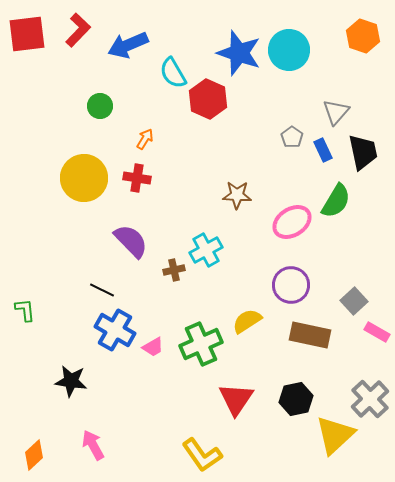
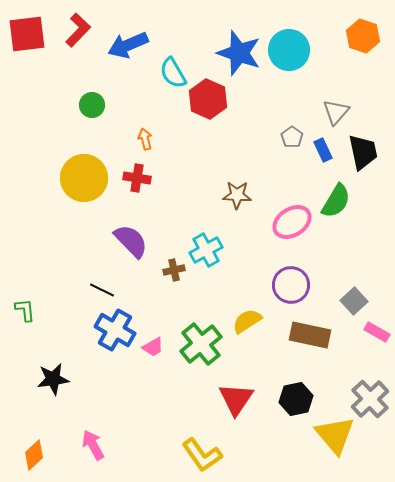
green circle: moved 8 px left, 1 px up
orange arrow: rotated 45 degrees counterclockwise
green cross: rotated 15 degrees counterclockwise
black star: moved 18 px left, 2 px up; rotated 16 degrees counterclockwise
yellow triangle: rotated 27 degrees counterclockwise
